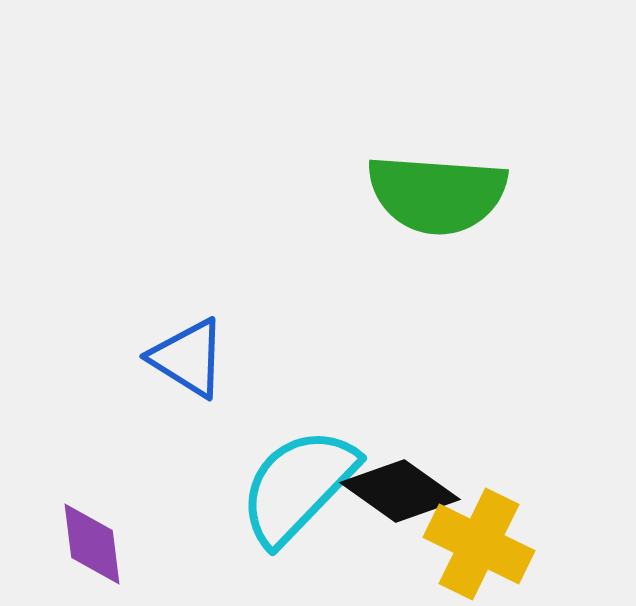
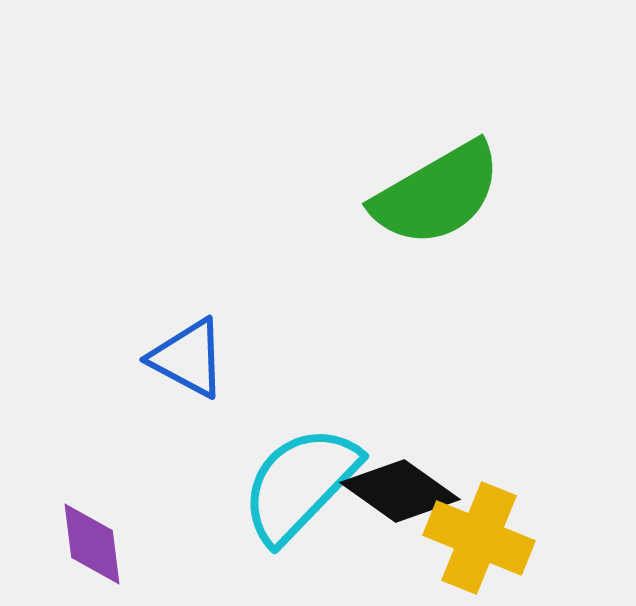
green semicircle: rotated 34 degrees counterclockwise
blue triangle: rotated 4 degrees counterclockwise
cyan semicircle: moved 2 px right, 2 px up
yellow cross: moved 6 px up; rotated 4 degrees counterclockwise
